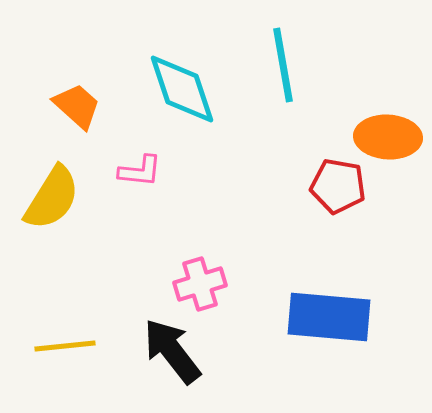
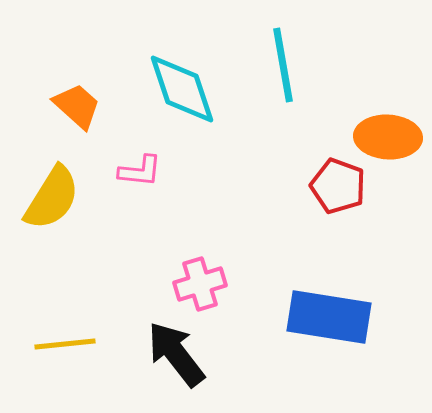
red pentagon: rotated 10 degrees clockwise
blue rectangle: rotated 4 degrees clockwise
yellow line: moved 2 px up
black arrow: moved 4 px right, 3 px down
